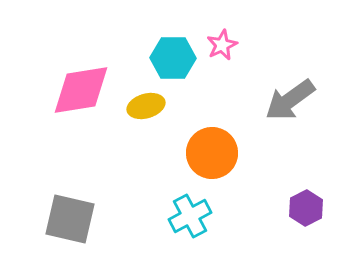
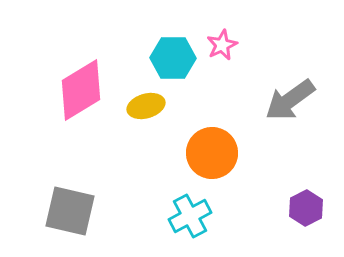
pink diamond: rotated 22 degrees counterclockwise
gray square: moved 8 px up
